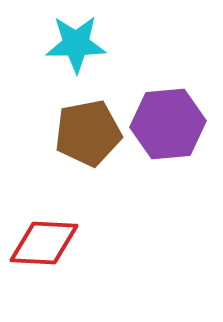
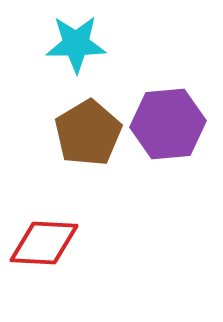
brown pentagon: rotated 20 degrees counterclockwise
